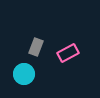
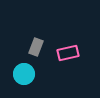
pink rectangle: rotated 15 degrees clockwise
